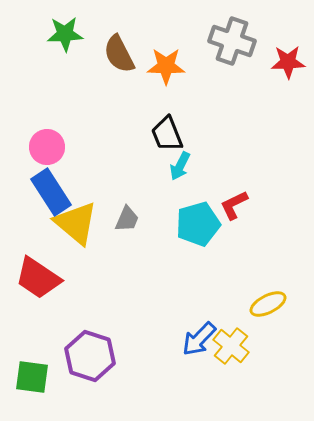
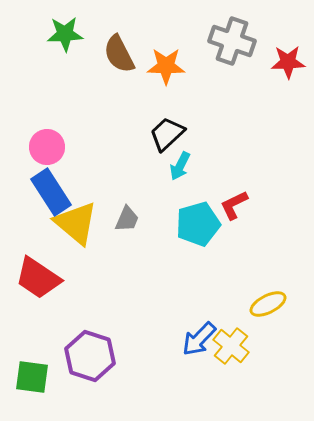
black trapezoid: rotated 69 degrees clockwise
